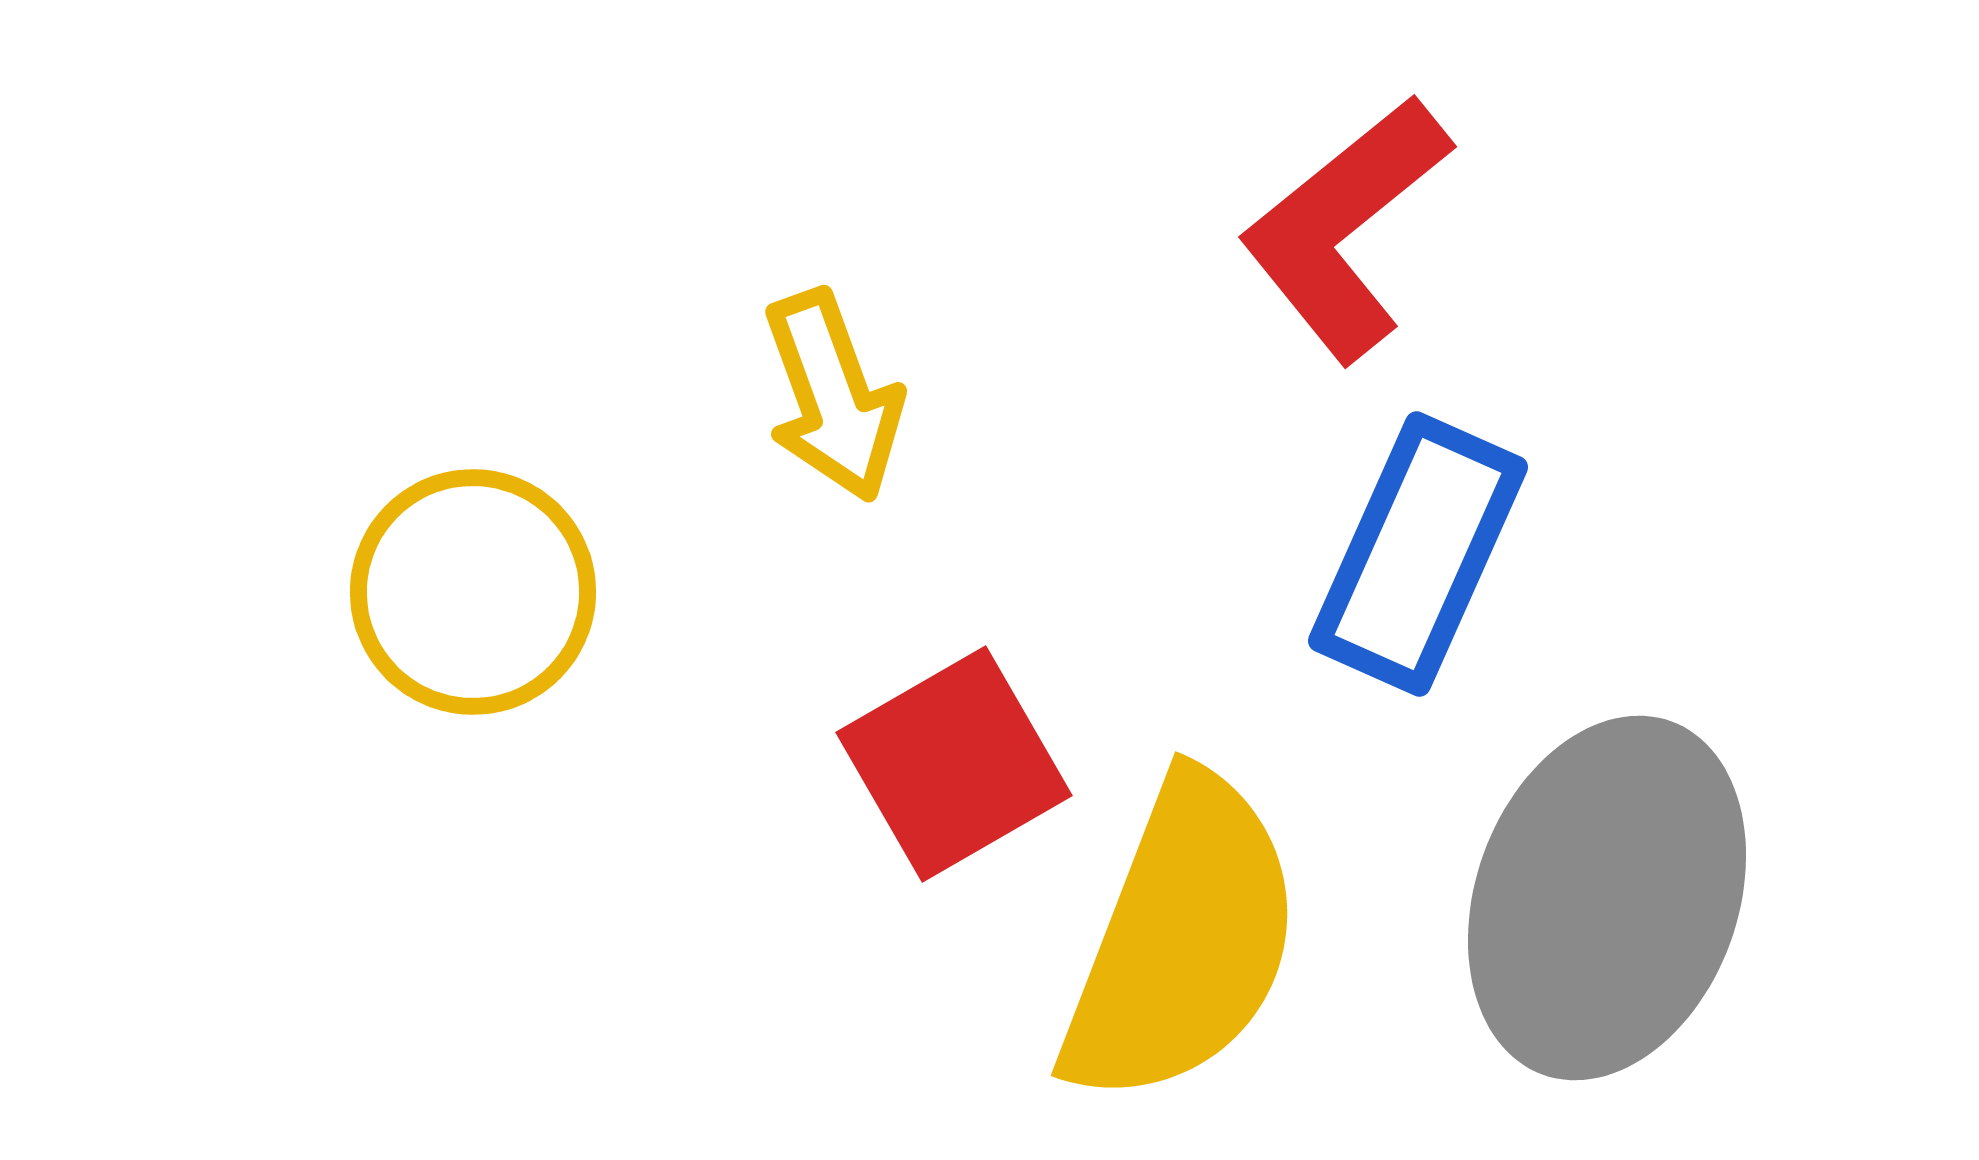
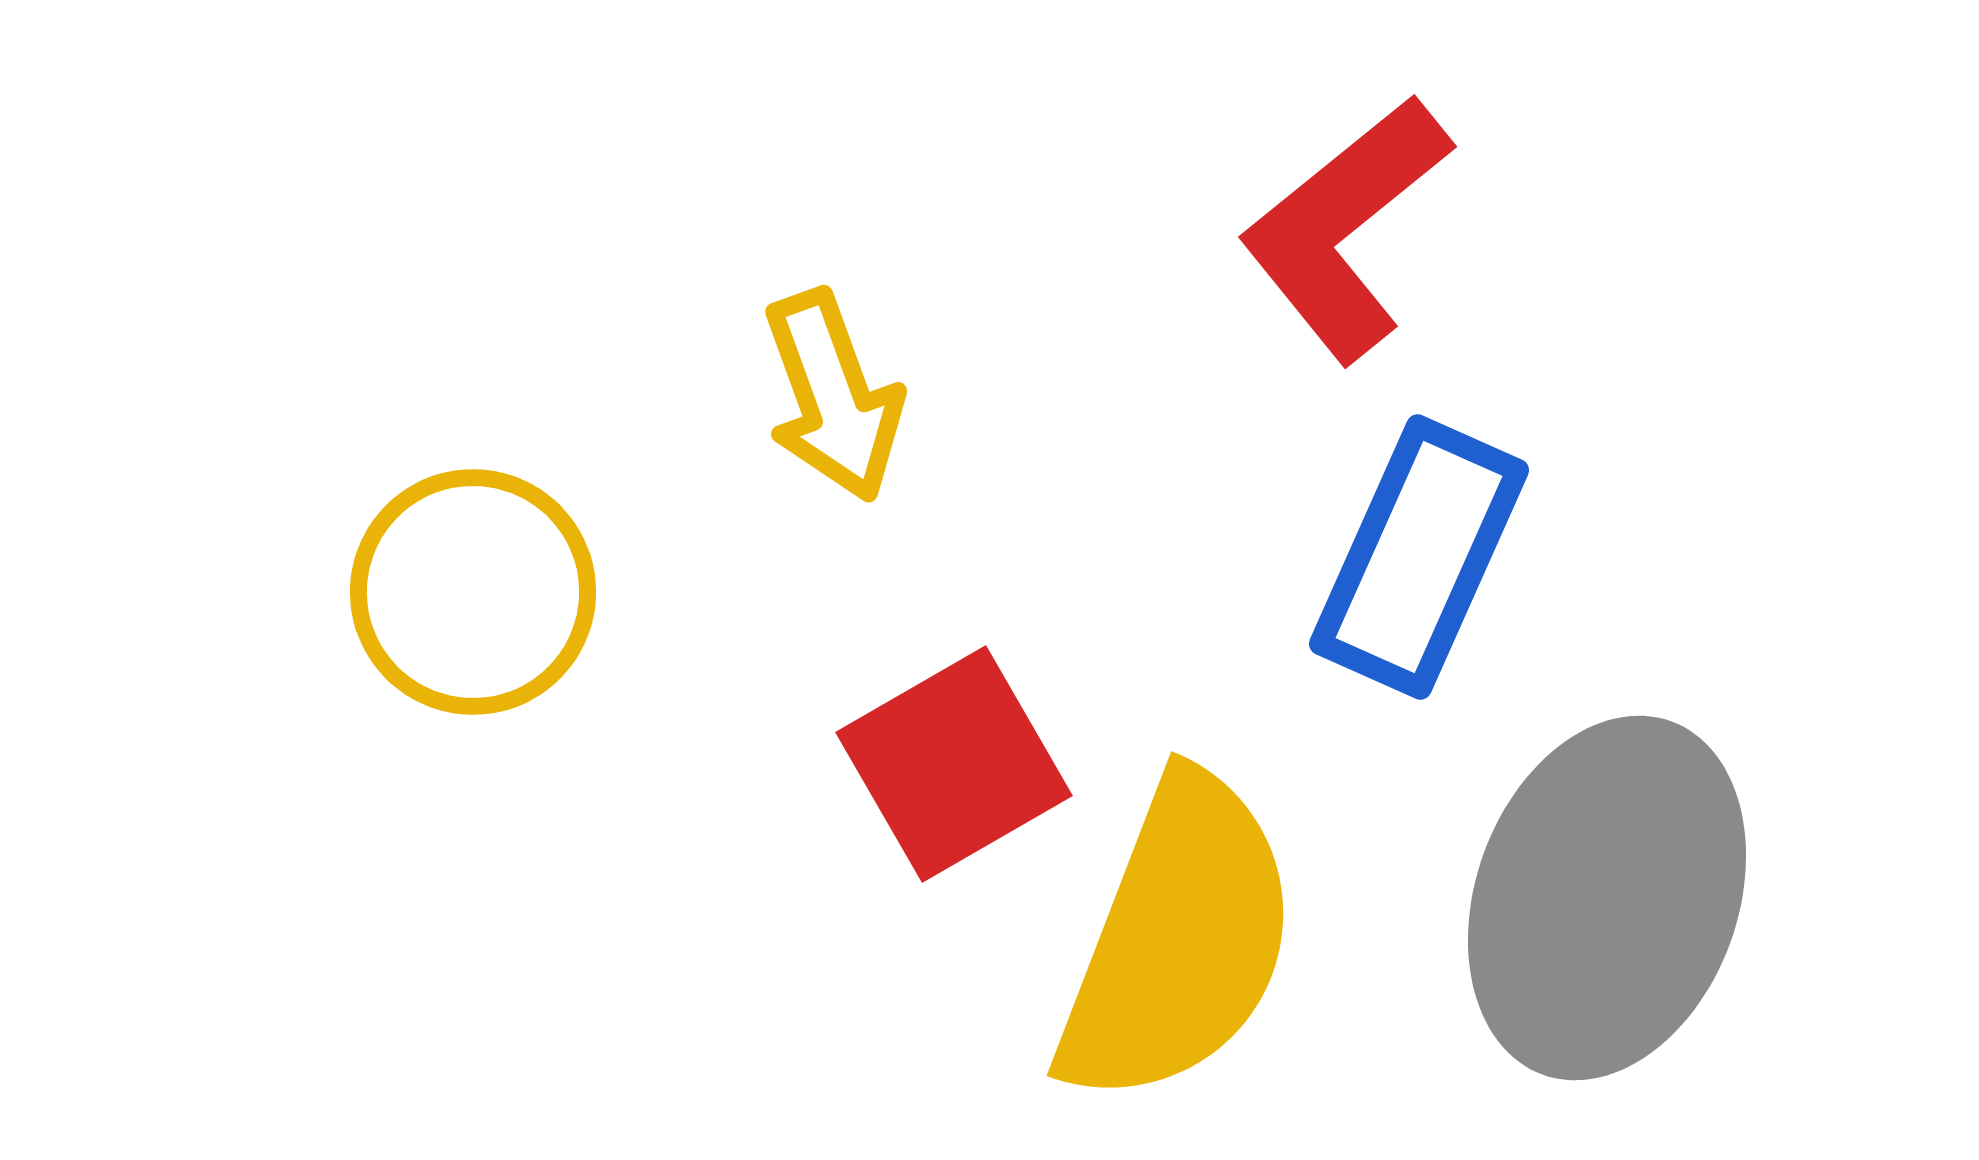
blue rectangle: moved 1 px right, 3 px down
yellow semicircle: moved 4 px left
